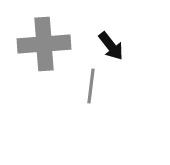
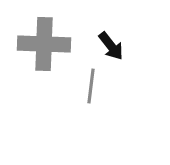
gray cross: rotated 6 degrees clockwise
